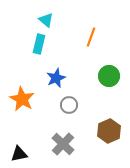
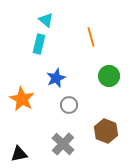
orange line: rotated 36 degrees counterclockwise
brown hexagon: moved 3 px left; rotated 15 degrees counterclockwise
